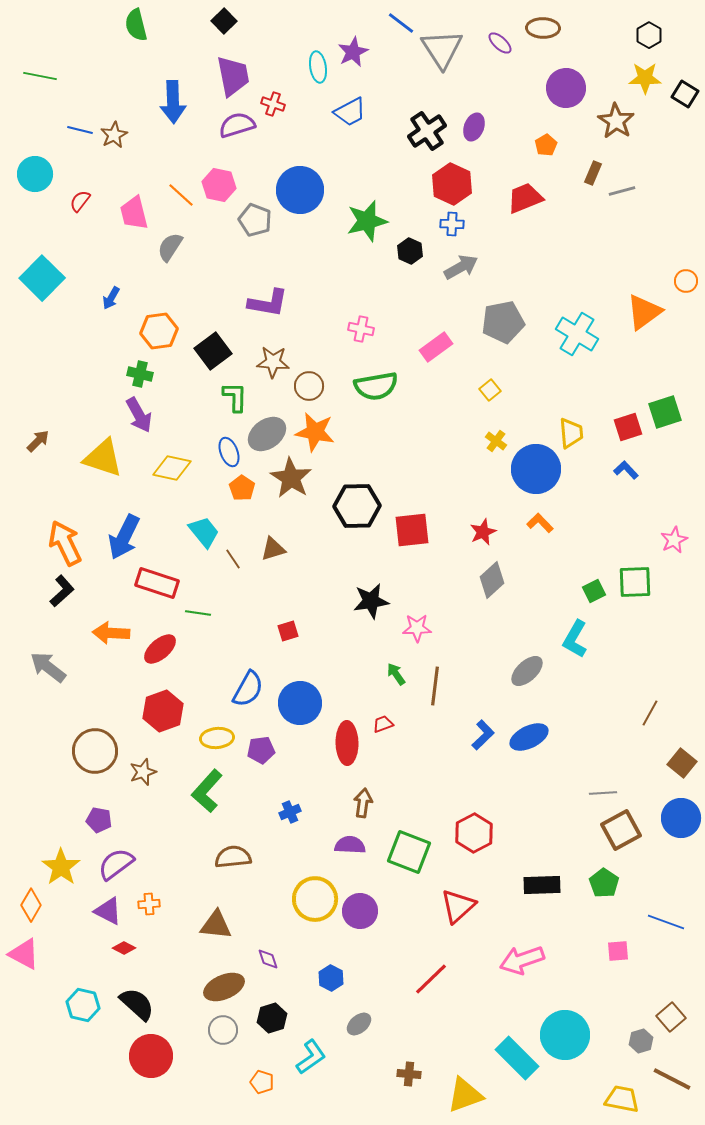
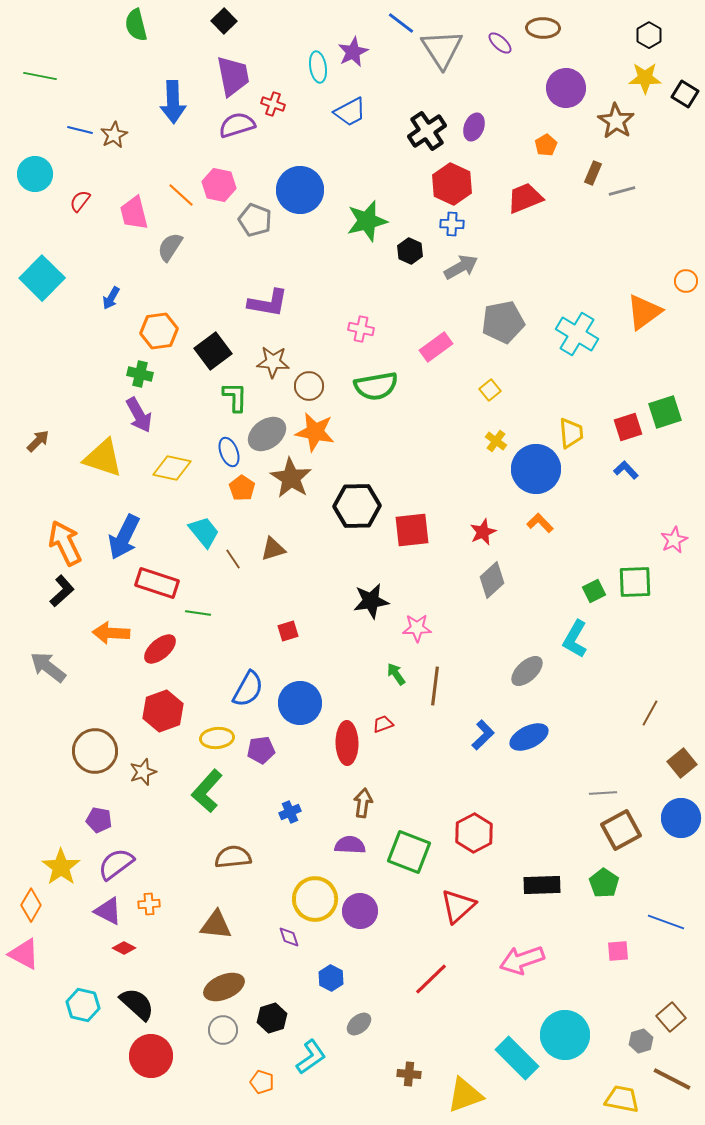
brown square at (682, 763): rotated 12 degrees clockwise
purple diamond at (268, 959): moved 21 px right, 22 px up
